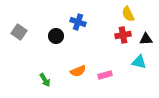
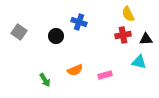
blue cross: moved 1 px right
orange semicircle: moved 3 px left, 1 px up
